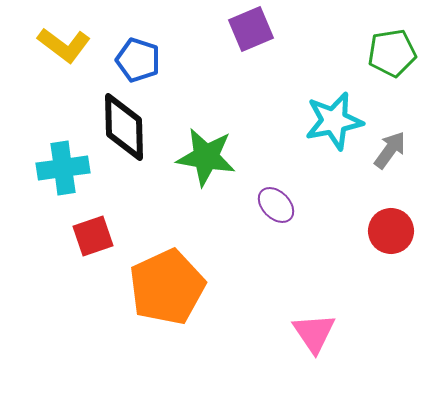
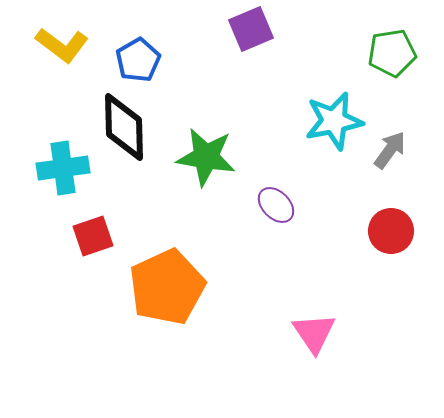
yellow L-shape: moved 2 px left
blue pentagon: rotated 24 degrees clockwise
